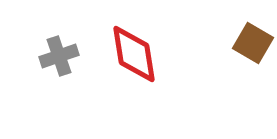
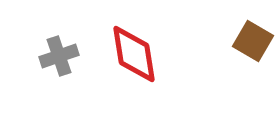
brown square: moved 2 px up
